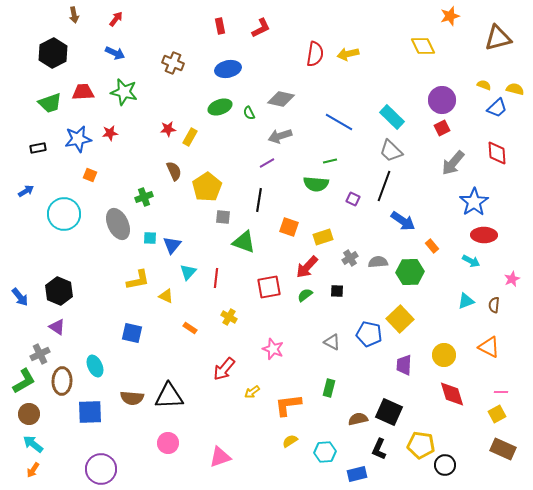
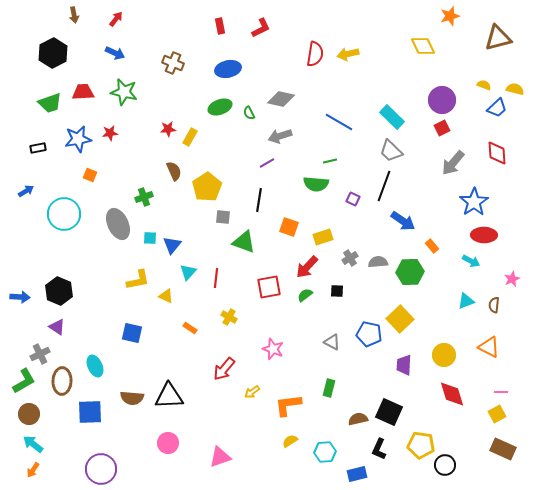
blue arrow at (20, 297): rotated 48 degrees counterclockwise
